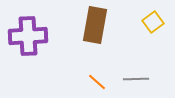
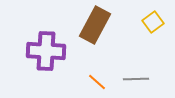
brown rectangle: rotated 18 degrees clockwise
purple cross: moved 18 px right, 15 px down; rotated 6 degrees clockwise
